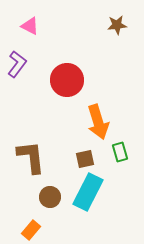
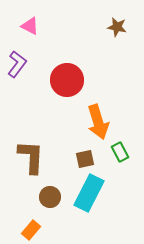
brown star: moved 2 px down; rotated 18 degrees clockwise
green rectangle: rotated 12 degrees counterclockwise
brown L-shape: rotated 9 degrees clockwise
cyan rectangle: moved 1 px right, 1 px down
